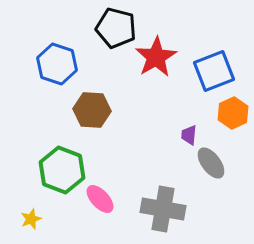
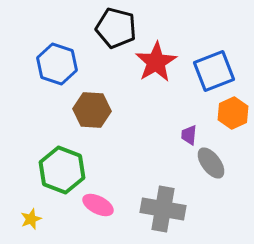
red star: moved 5 px down
pink ellipse: moved 2 px left, 6 px down; rotated 20 degrees counterclockwise
